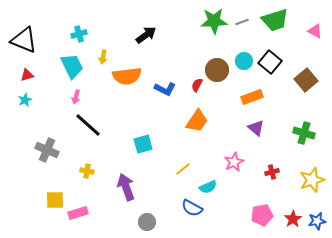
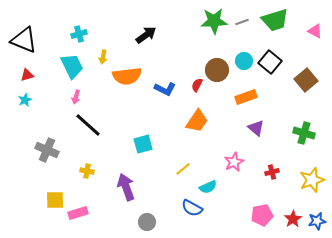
orange rectangle: moved 6 px left
